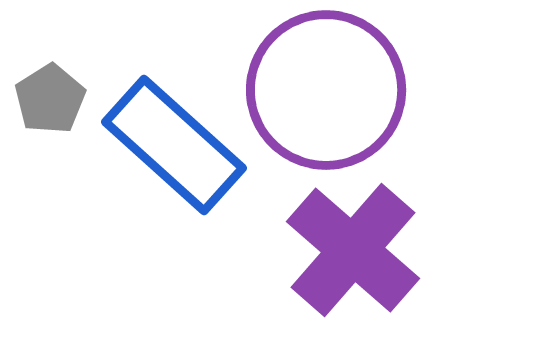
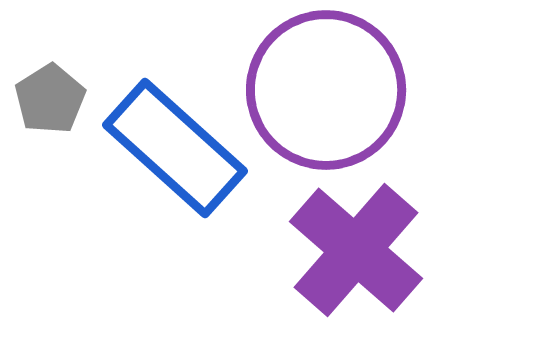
blue rectangle: moved 1 px right, 3 px down
purple cross: moved 3 px right
